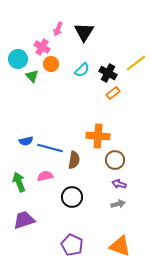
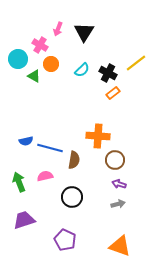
pink cross: moved 2 px left, 2 px up
green triangle: moved 2 px right; rotated 16 degrees counterclockwise
purple pentagon: moved 7 px left, 5 px up
